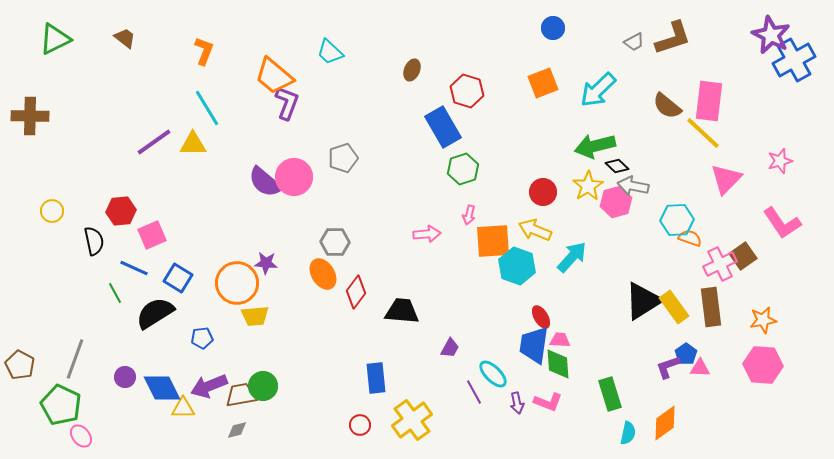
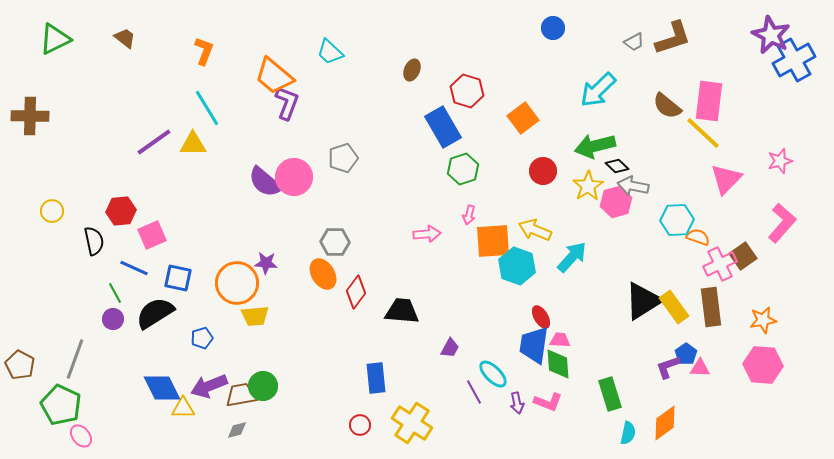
orange square at (543, 83): moved 20 px left, 35 px down; rotated 16 degrees counterclockwise
red circle at (543, 192): moved 21 px up
pink L-shape at (782, 223): rotated 105 degrees counterclockwise
orange semicircle at (690, 238): moved 8 px right, 1 px up
blue square at (178, 278): rotated 20 degrees counterclockwise
blue pentagon at (202, 338): rotated 10 degrees counterclockwise
purple circle at (125, 377): moved 12 px left, 58 px up
yellow cross at (412, 420): moved 3 px down; rotated 21 degrees counterclockwise
